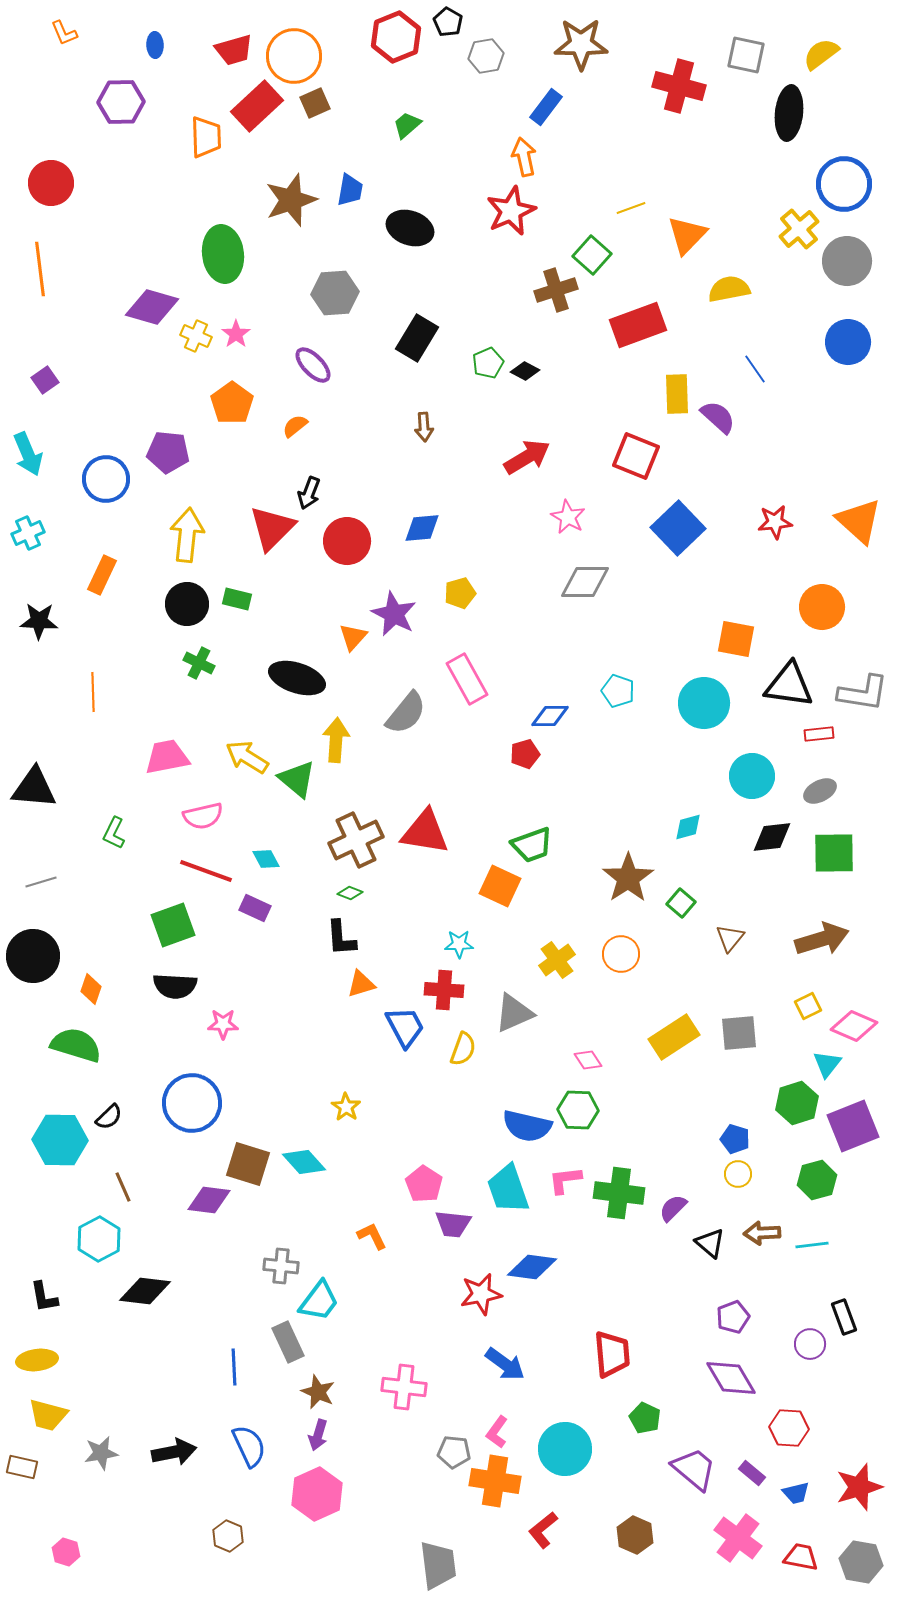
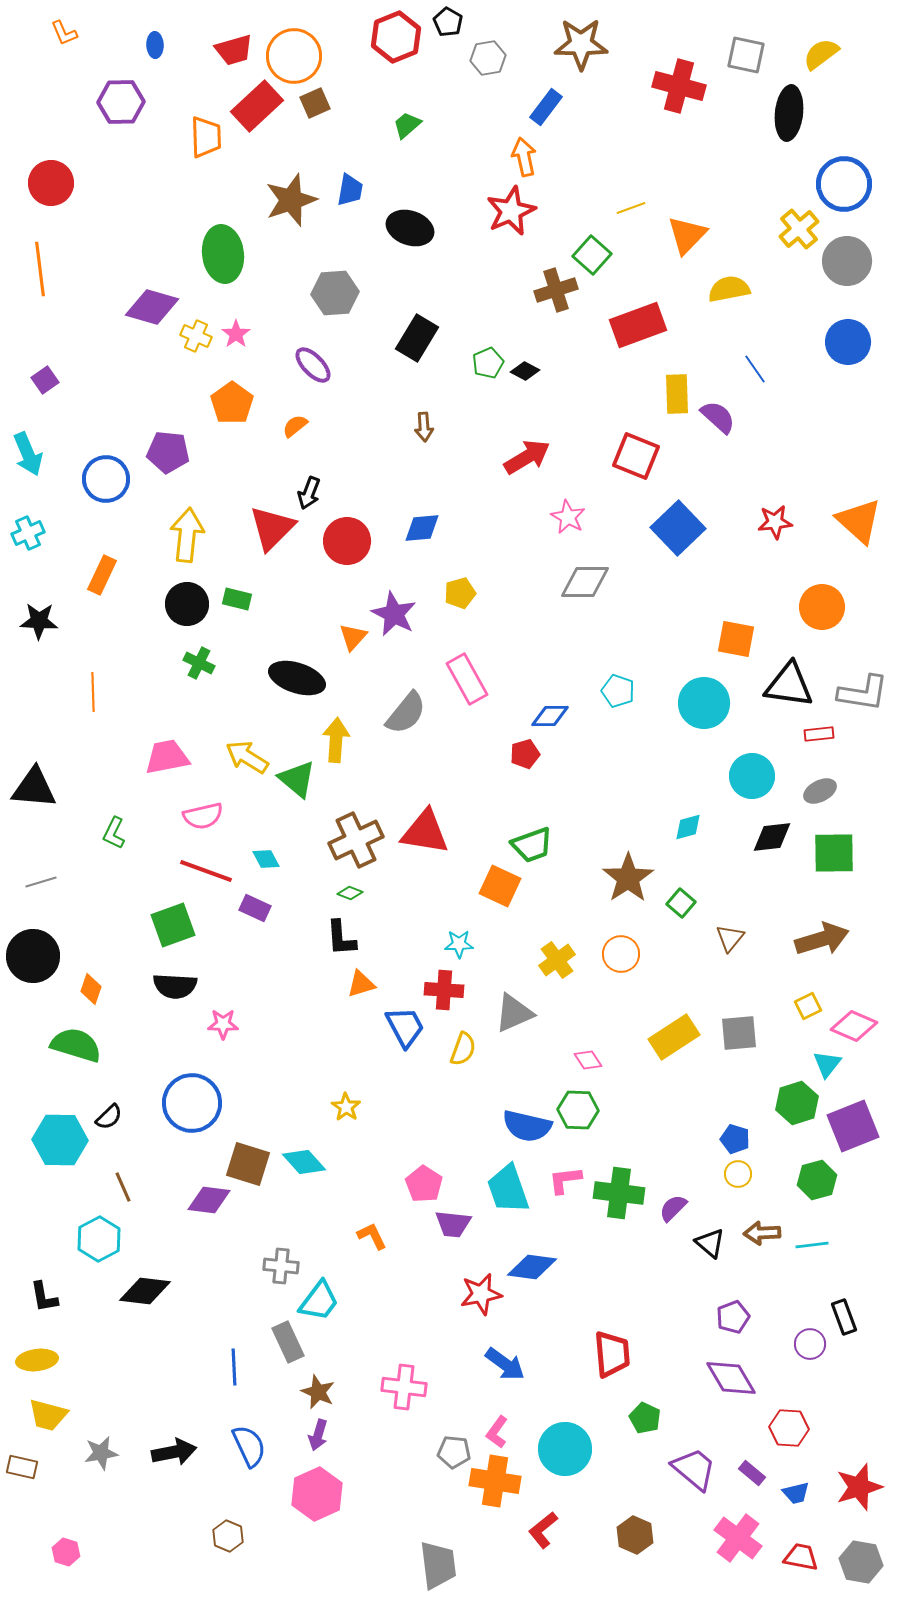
gray hexagon at (486, 56): moved 2 px right, 2 px down
